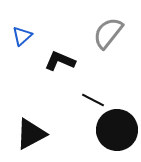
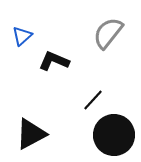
black L-shape: moved 6 px left
black line: rotated 75 degrees counterclockwise
black circle: moved 3 px left, 5 px down
